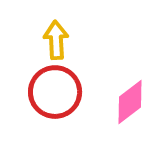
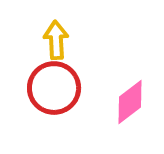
red circle: moved 1 px left, 4 px up
